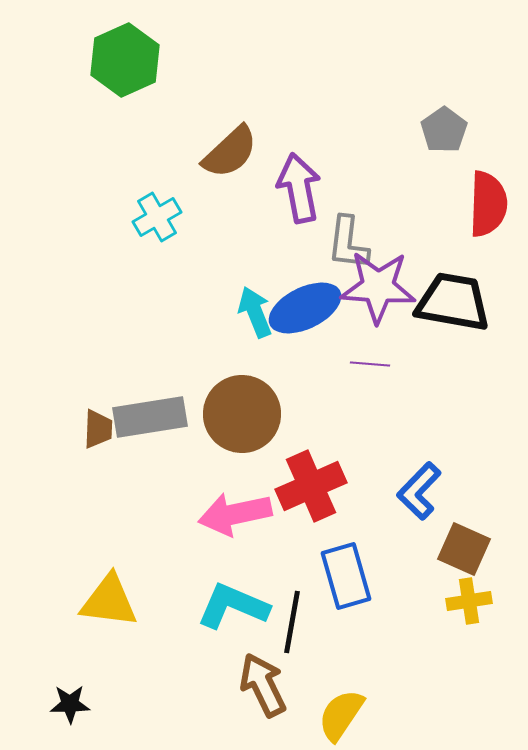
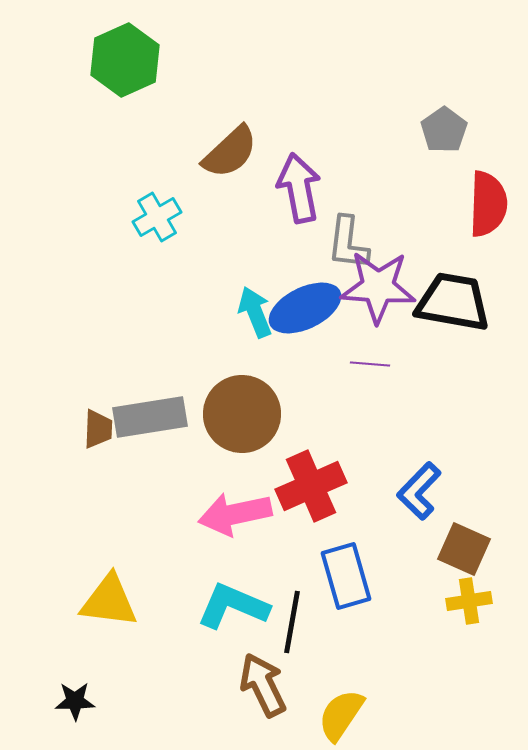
black star: moved 5 px right, 3 px up
